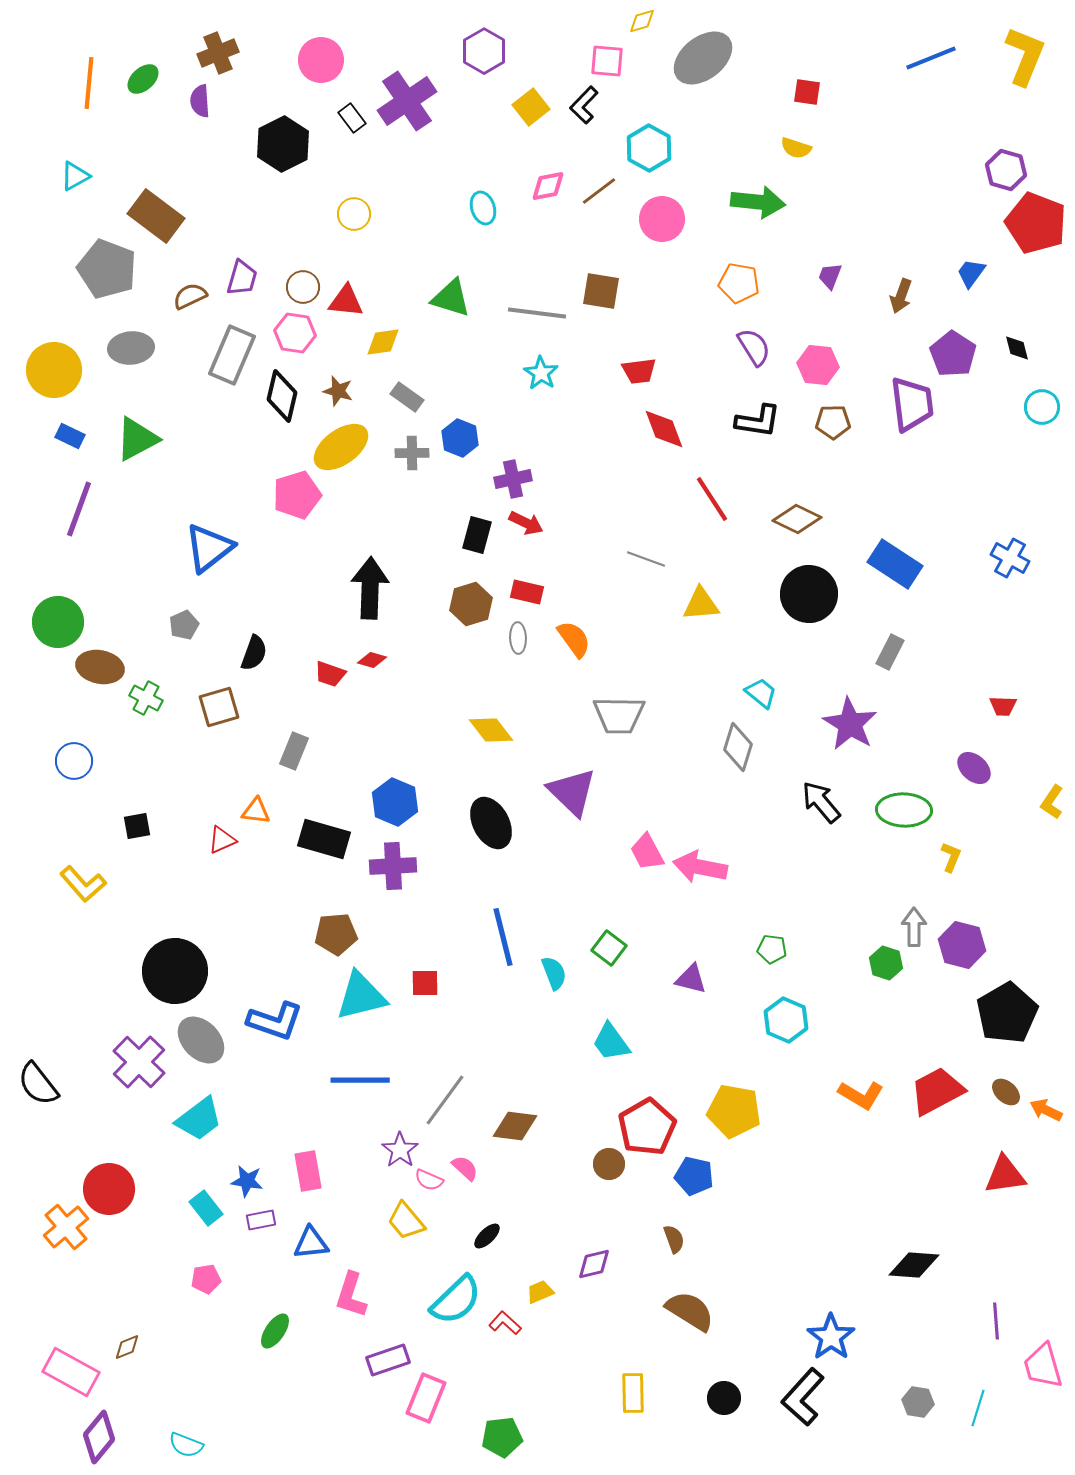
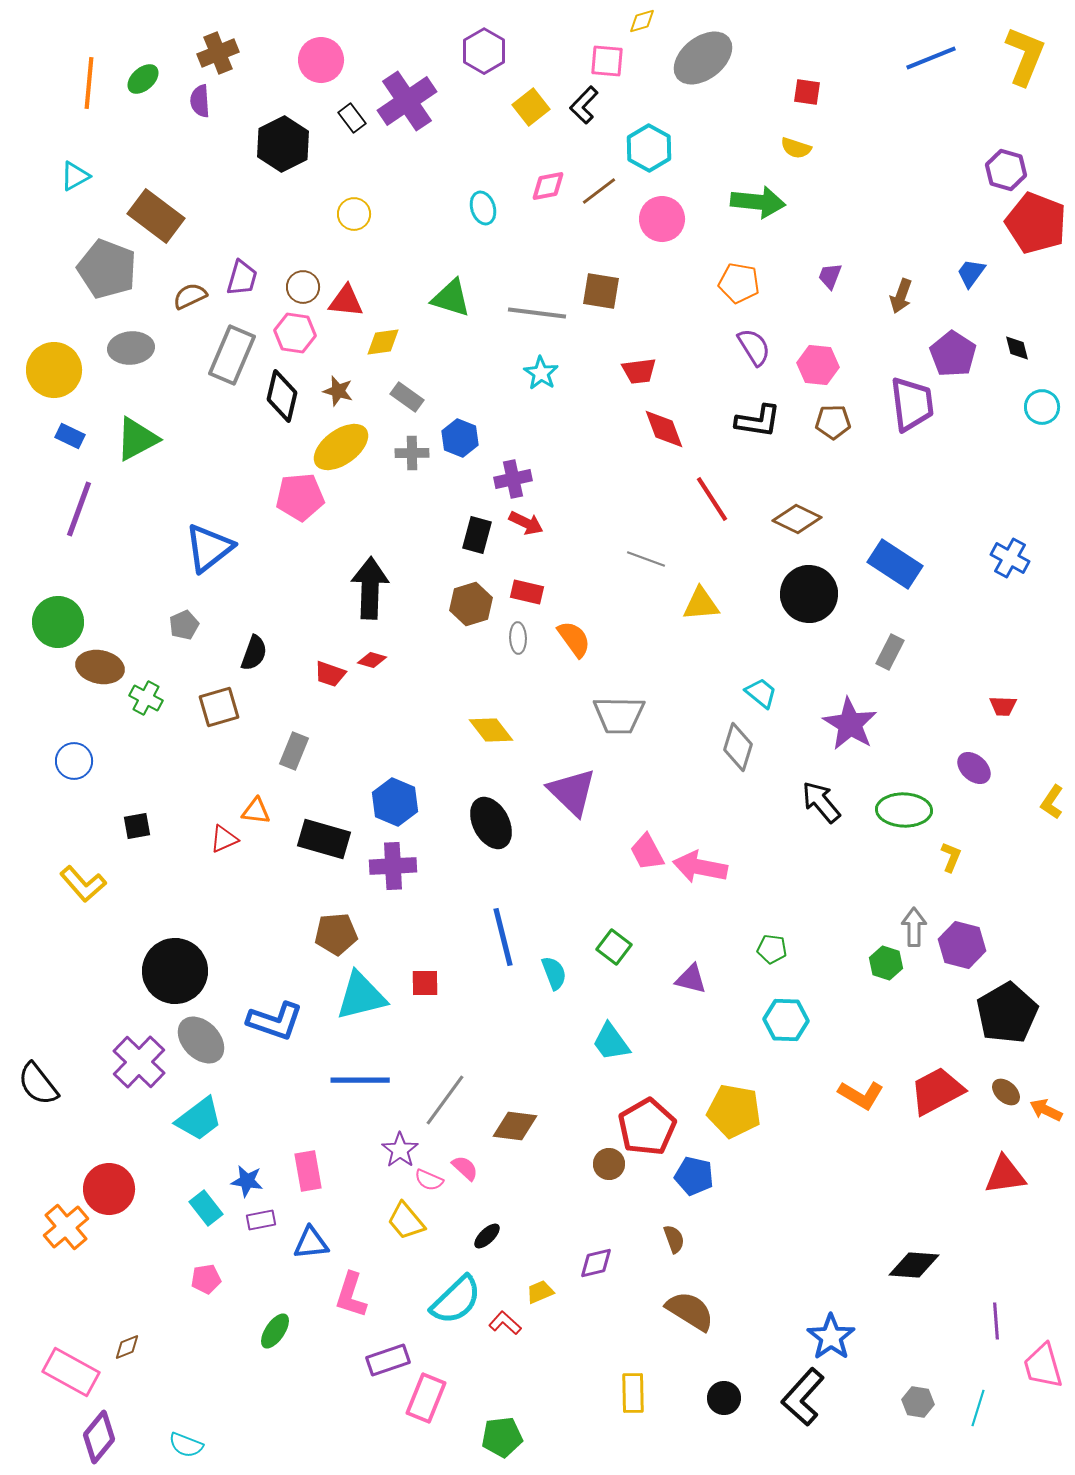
pink pentagon at (297, 495): moved 3 px right, 2 px down; rotated 12 degrees clockwise
red triangle at (222, 840): moved 2 px right, 1 px up
green square at (609, 948): moved 5 px right, 1 px up
cyan hexagon at (786, 1020): rotated 21 degrees counterclockwise
purple diamond at (594, 1264): moved 2 px right, 1 px up
